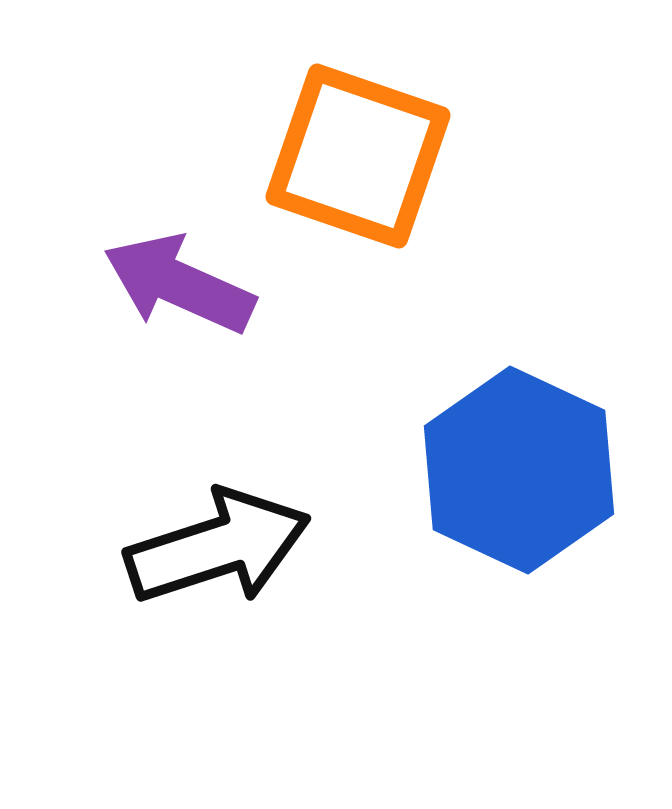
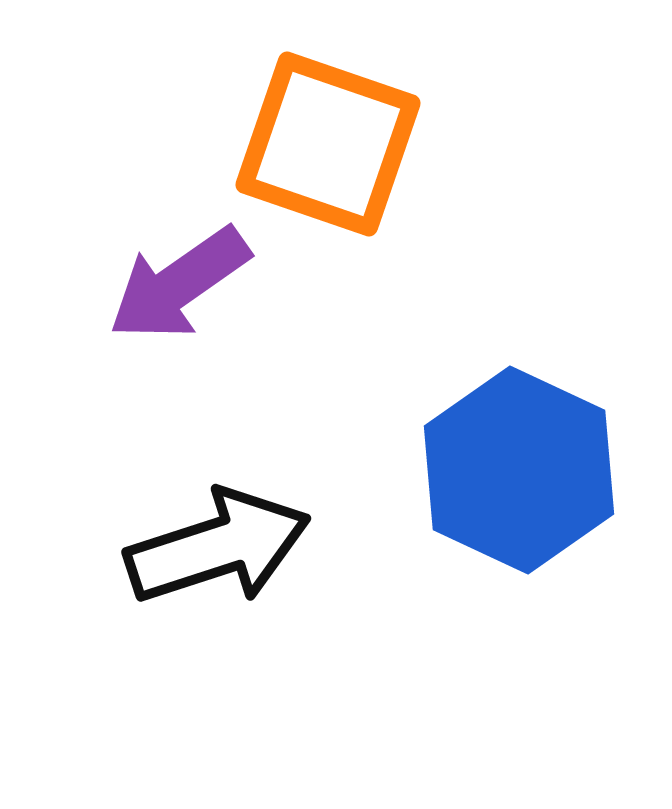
orange square: moved 30 px left, 12 px up
purple arrow: rotated 59 degrees counterclockwise
